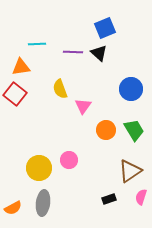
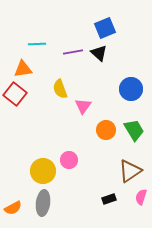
purple line: rotated 12 degrees counterclockwise
orange triangle: moved 2 px right, 2 px down
yellow circle: moved 4 px right, 3 px down
